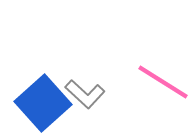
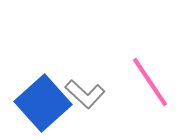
pink line: moved 13 px left; rotated 24 degrees clockwise
